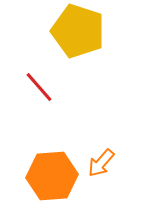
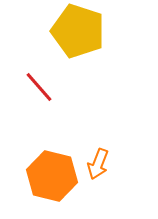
orange arrow: moved 3 px left, 1 px down; rotated 20 degrees counterclockwise
orange hexagon: rotated 18 degrees clockwise
